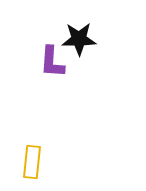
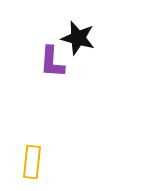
black star: moved 1 px left, 1 px up; rotated 16 degrees clockwise
